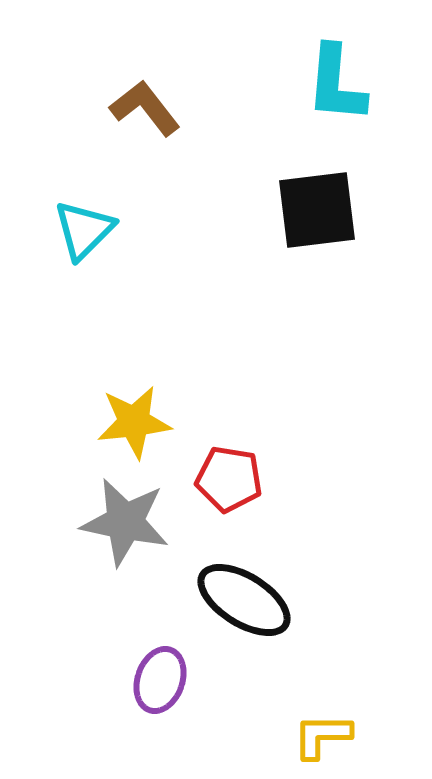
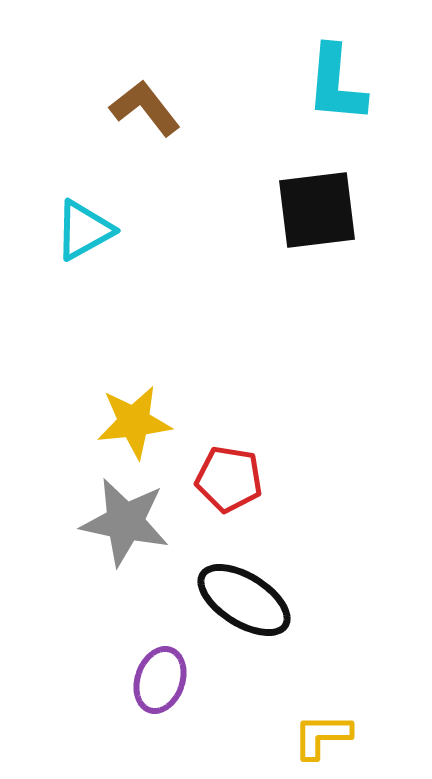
cyan triangle: rotated 16 degrees clockwise
